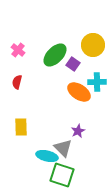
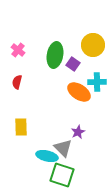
green ellipse: rotated 35 degrees counterclockwise
purple star: moved 1 px down
